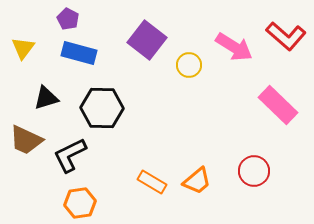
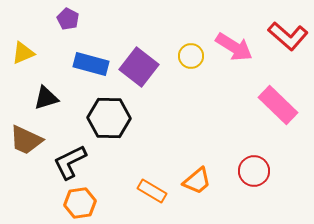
red L-shape: moved 2 px right
purple square: moved 8 px left, 27 px down
yellow triangle: moved 5 px down; rotated 30 degrees clockwise
blue rectangle: moved 12 px right, 11 px down
yellow circle: moved 2 px right, 9 px up
black hexagon: moved 7 px right, 10 px down
black L-shape: moved 7 px down
orange rectangle: moved 9 px down
